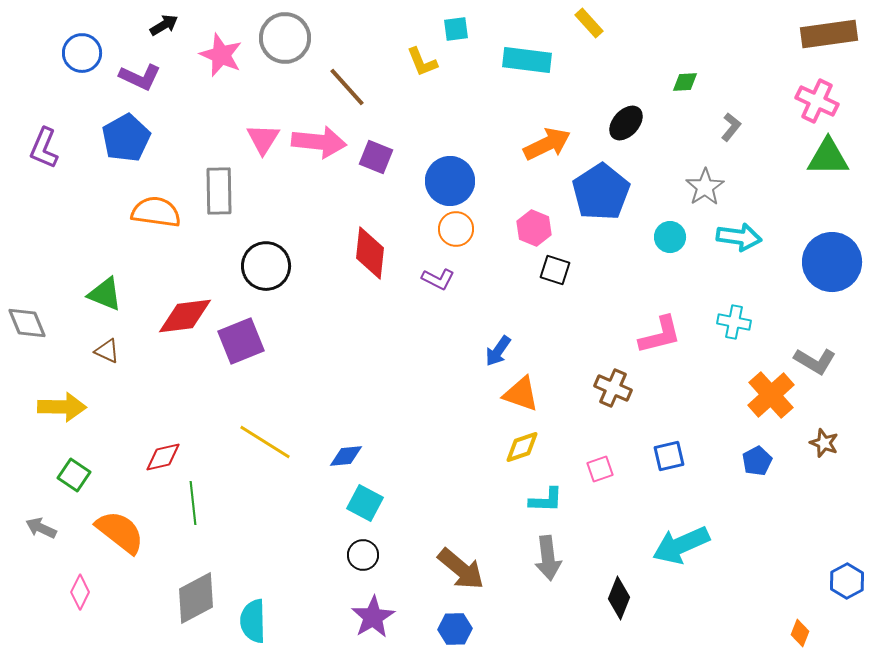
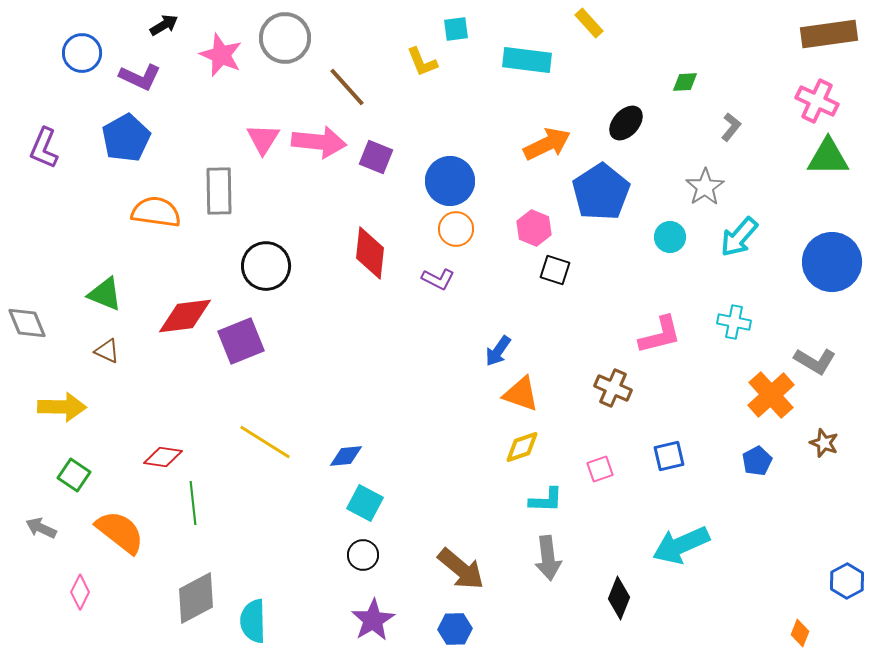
cyan arrow at (739, 237): rotated 123 degrees clockwise
red diamond at (163, 457): rotated 21 degrees clockwise
purple star at (373, 617): moved 3 px down
